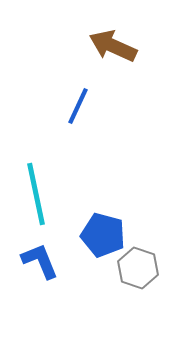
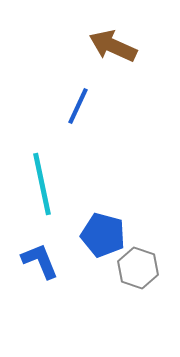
cyan line: moved 6 px right, 10 px up
